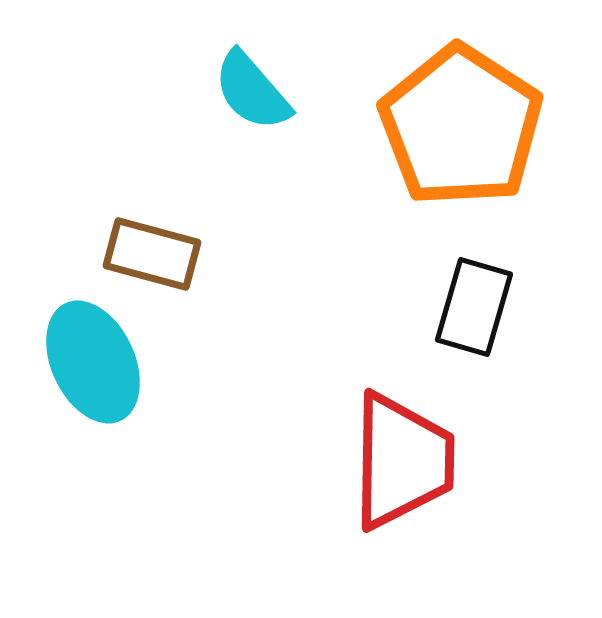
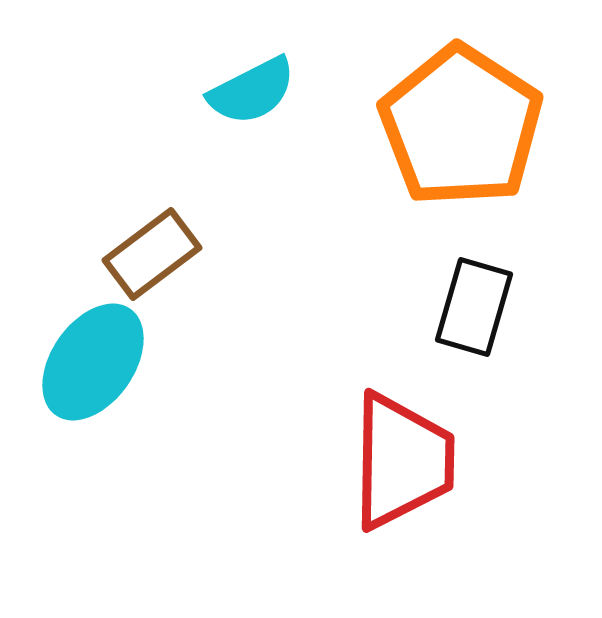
cyan semicircle: rotated 76 degrees counterclockwise
brown rectangle: rotated 52 degrees counterclockwise
cyan ellipse: rotated 60 degrees clockwise
